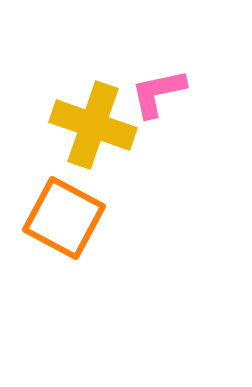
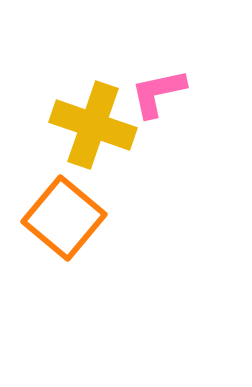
orange square: rotated 12 degrees clockwise
